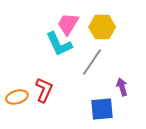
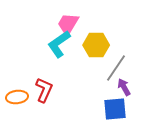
yellow hexagon: moved 6 px left, 18 px down
cyan L-shape: rotated 80 degrees clockwise
gray line: moved 24 px right, 6 px down
purple arrow: moved 2 px right; rotated 12 degrees counterclockwise
orange ellipse: rotated 10 degrees clockwise
blue square: moved 13 px right
